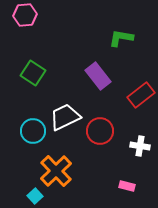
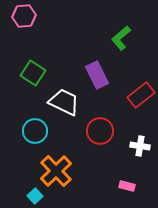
pink hexagon: moved 1 px left, 1 px down
green L-shape: rotated 50 degrees counterclockwise
purple rectangle: moved 1 px left, 1 px up; rotated 12 degrees clockwise
white trapezoid: moved 1 px left, 15 px up; rotated 52 degrees clockwise
cyan circle: moved 2 px right
